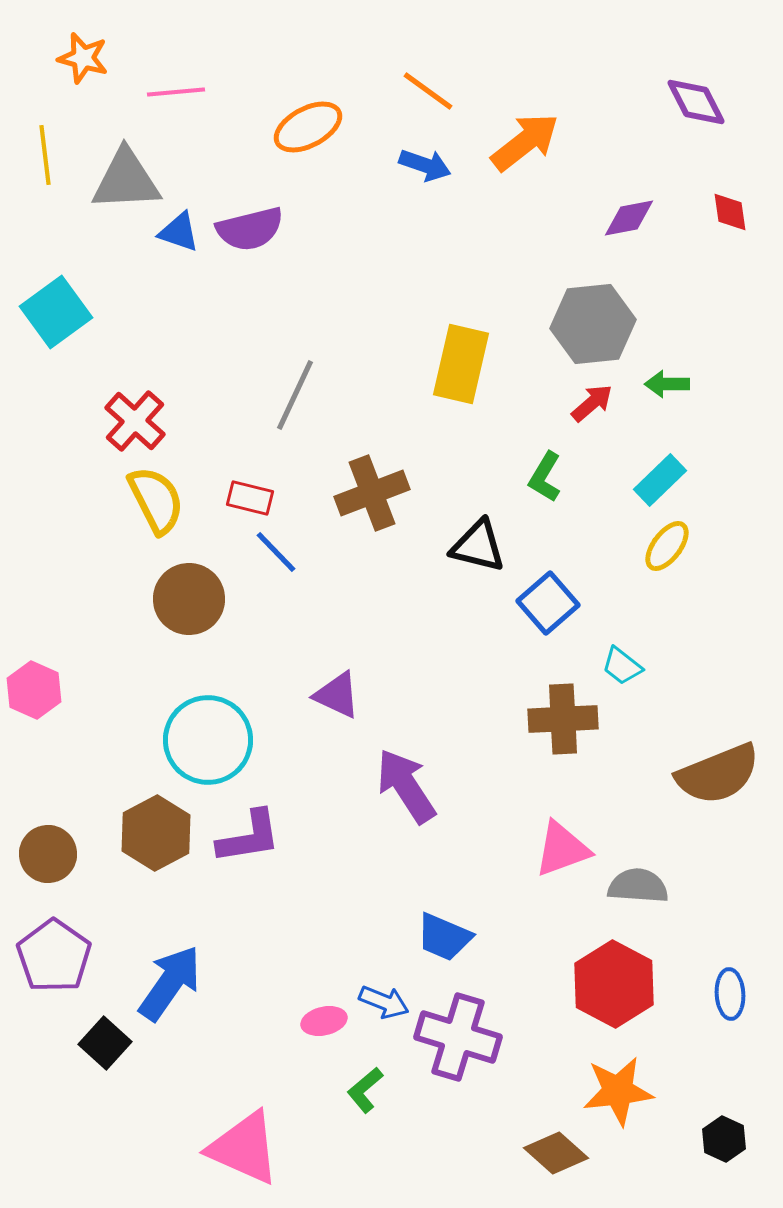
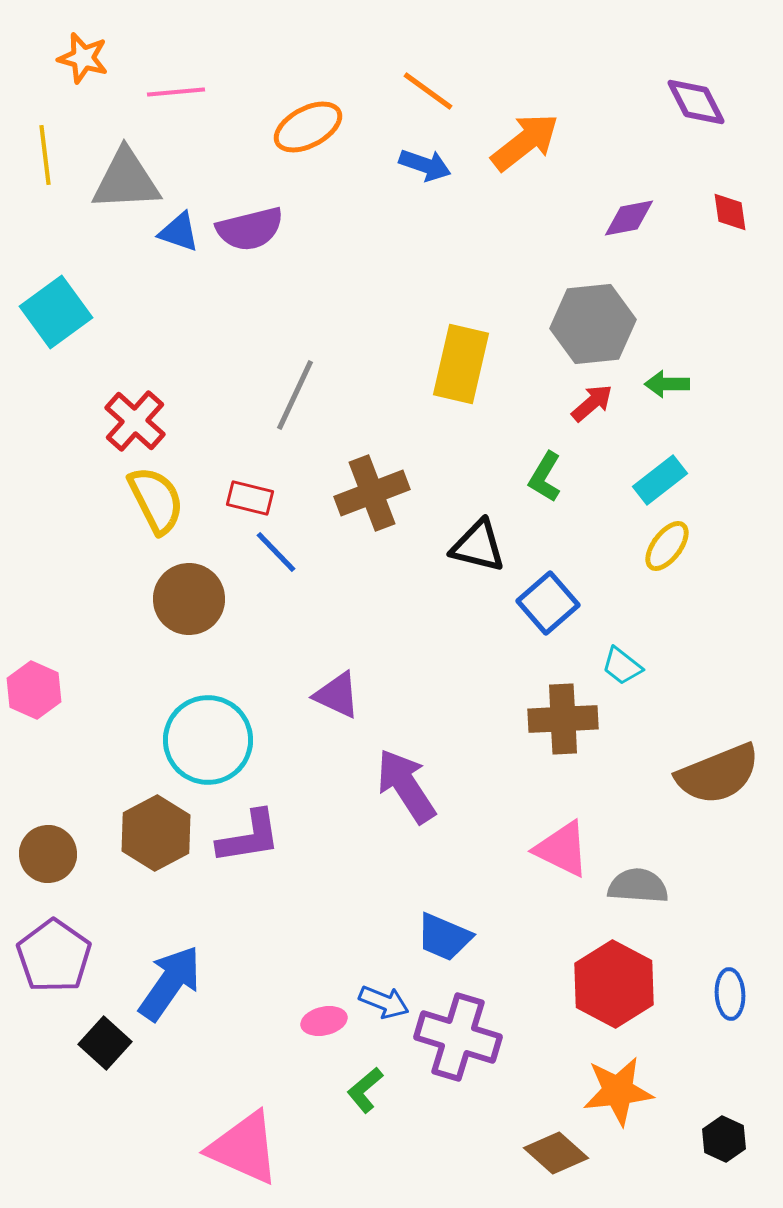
cyan rectangle at (660, 480): rotated 6 degrees clockwise
pink triangle at (562, 849): rotated 46 degrees clockwise
